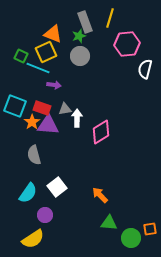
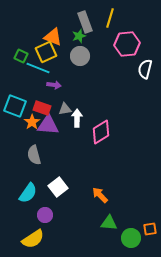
orange triangle: moved 3 px down
white square: moved 1 px right
